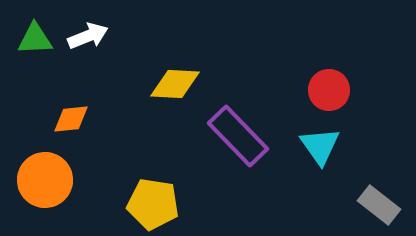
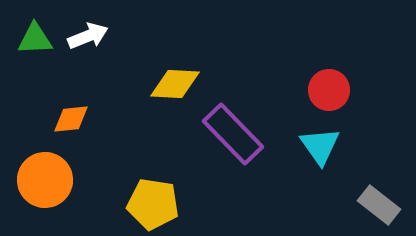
purple rectangle: moved 5 px left, 2 px up
